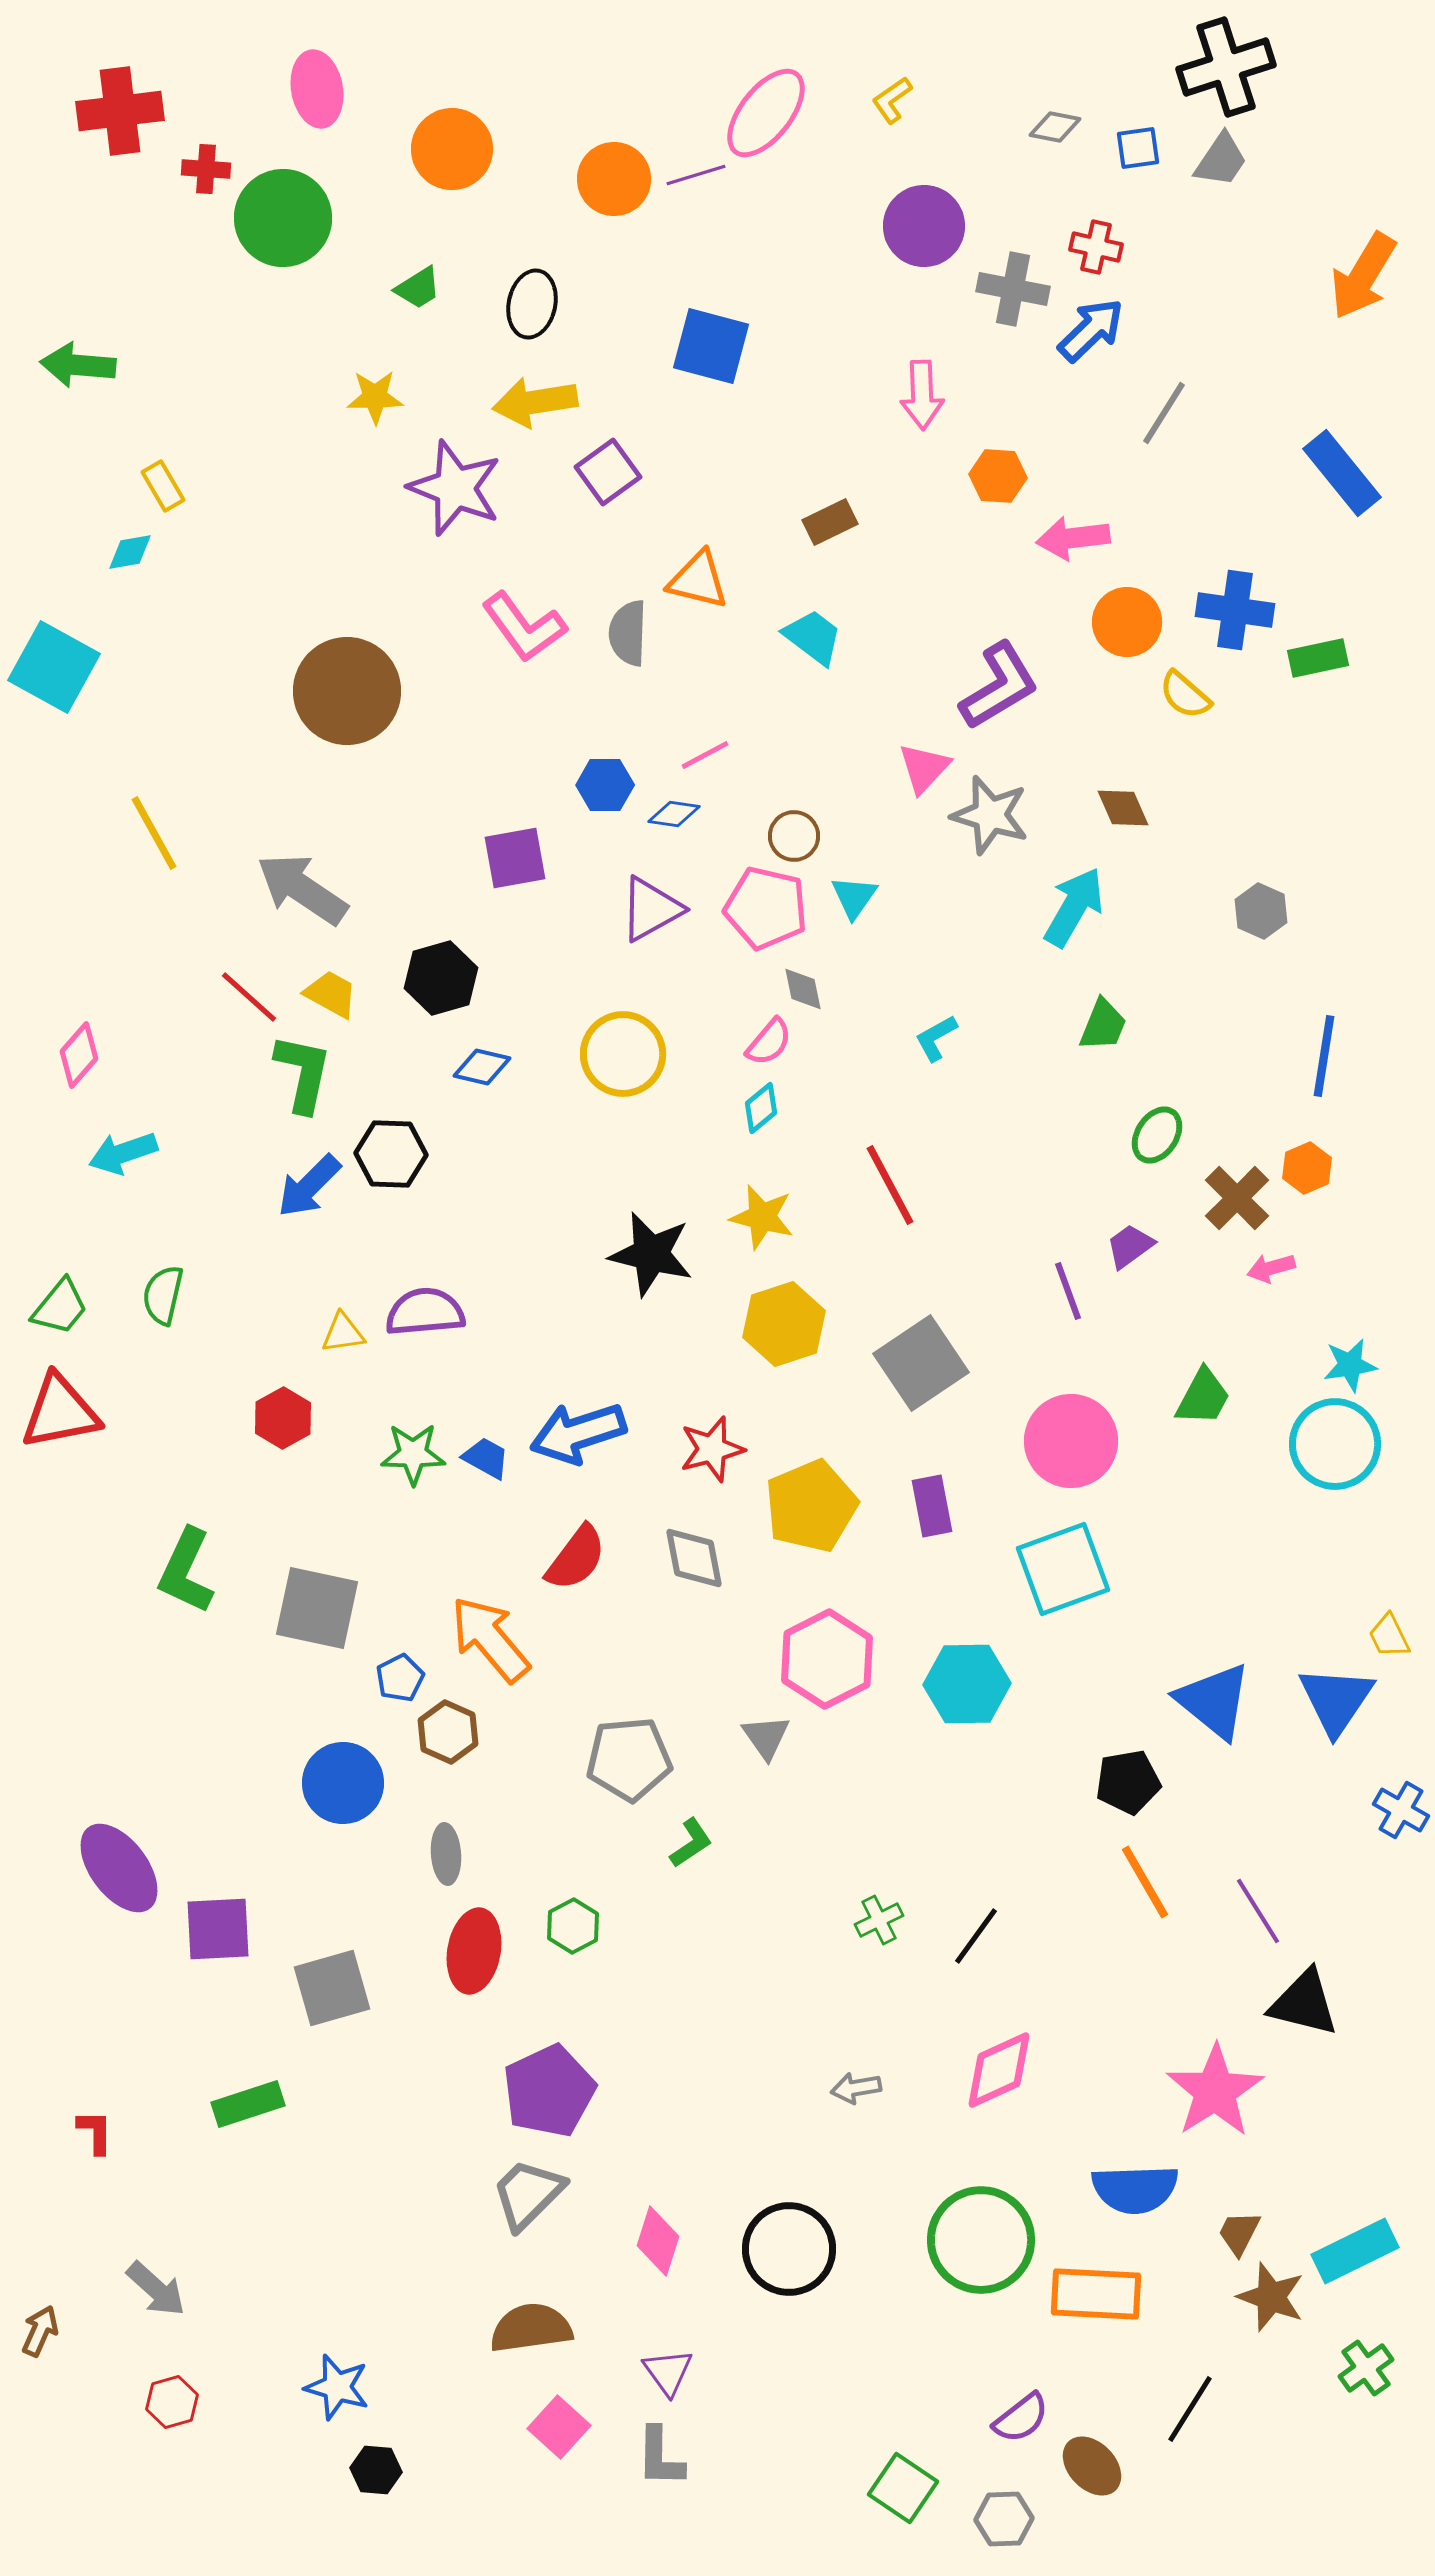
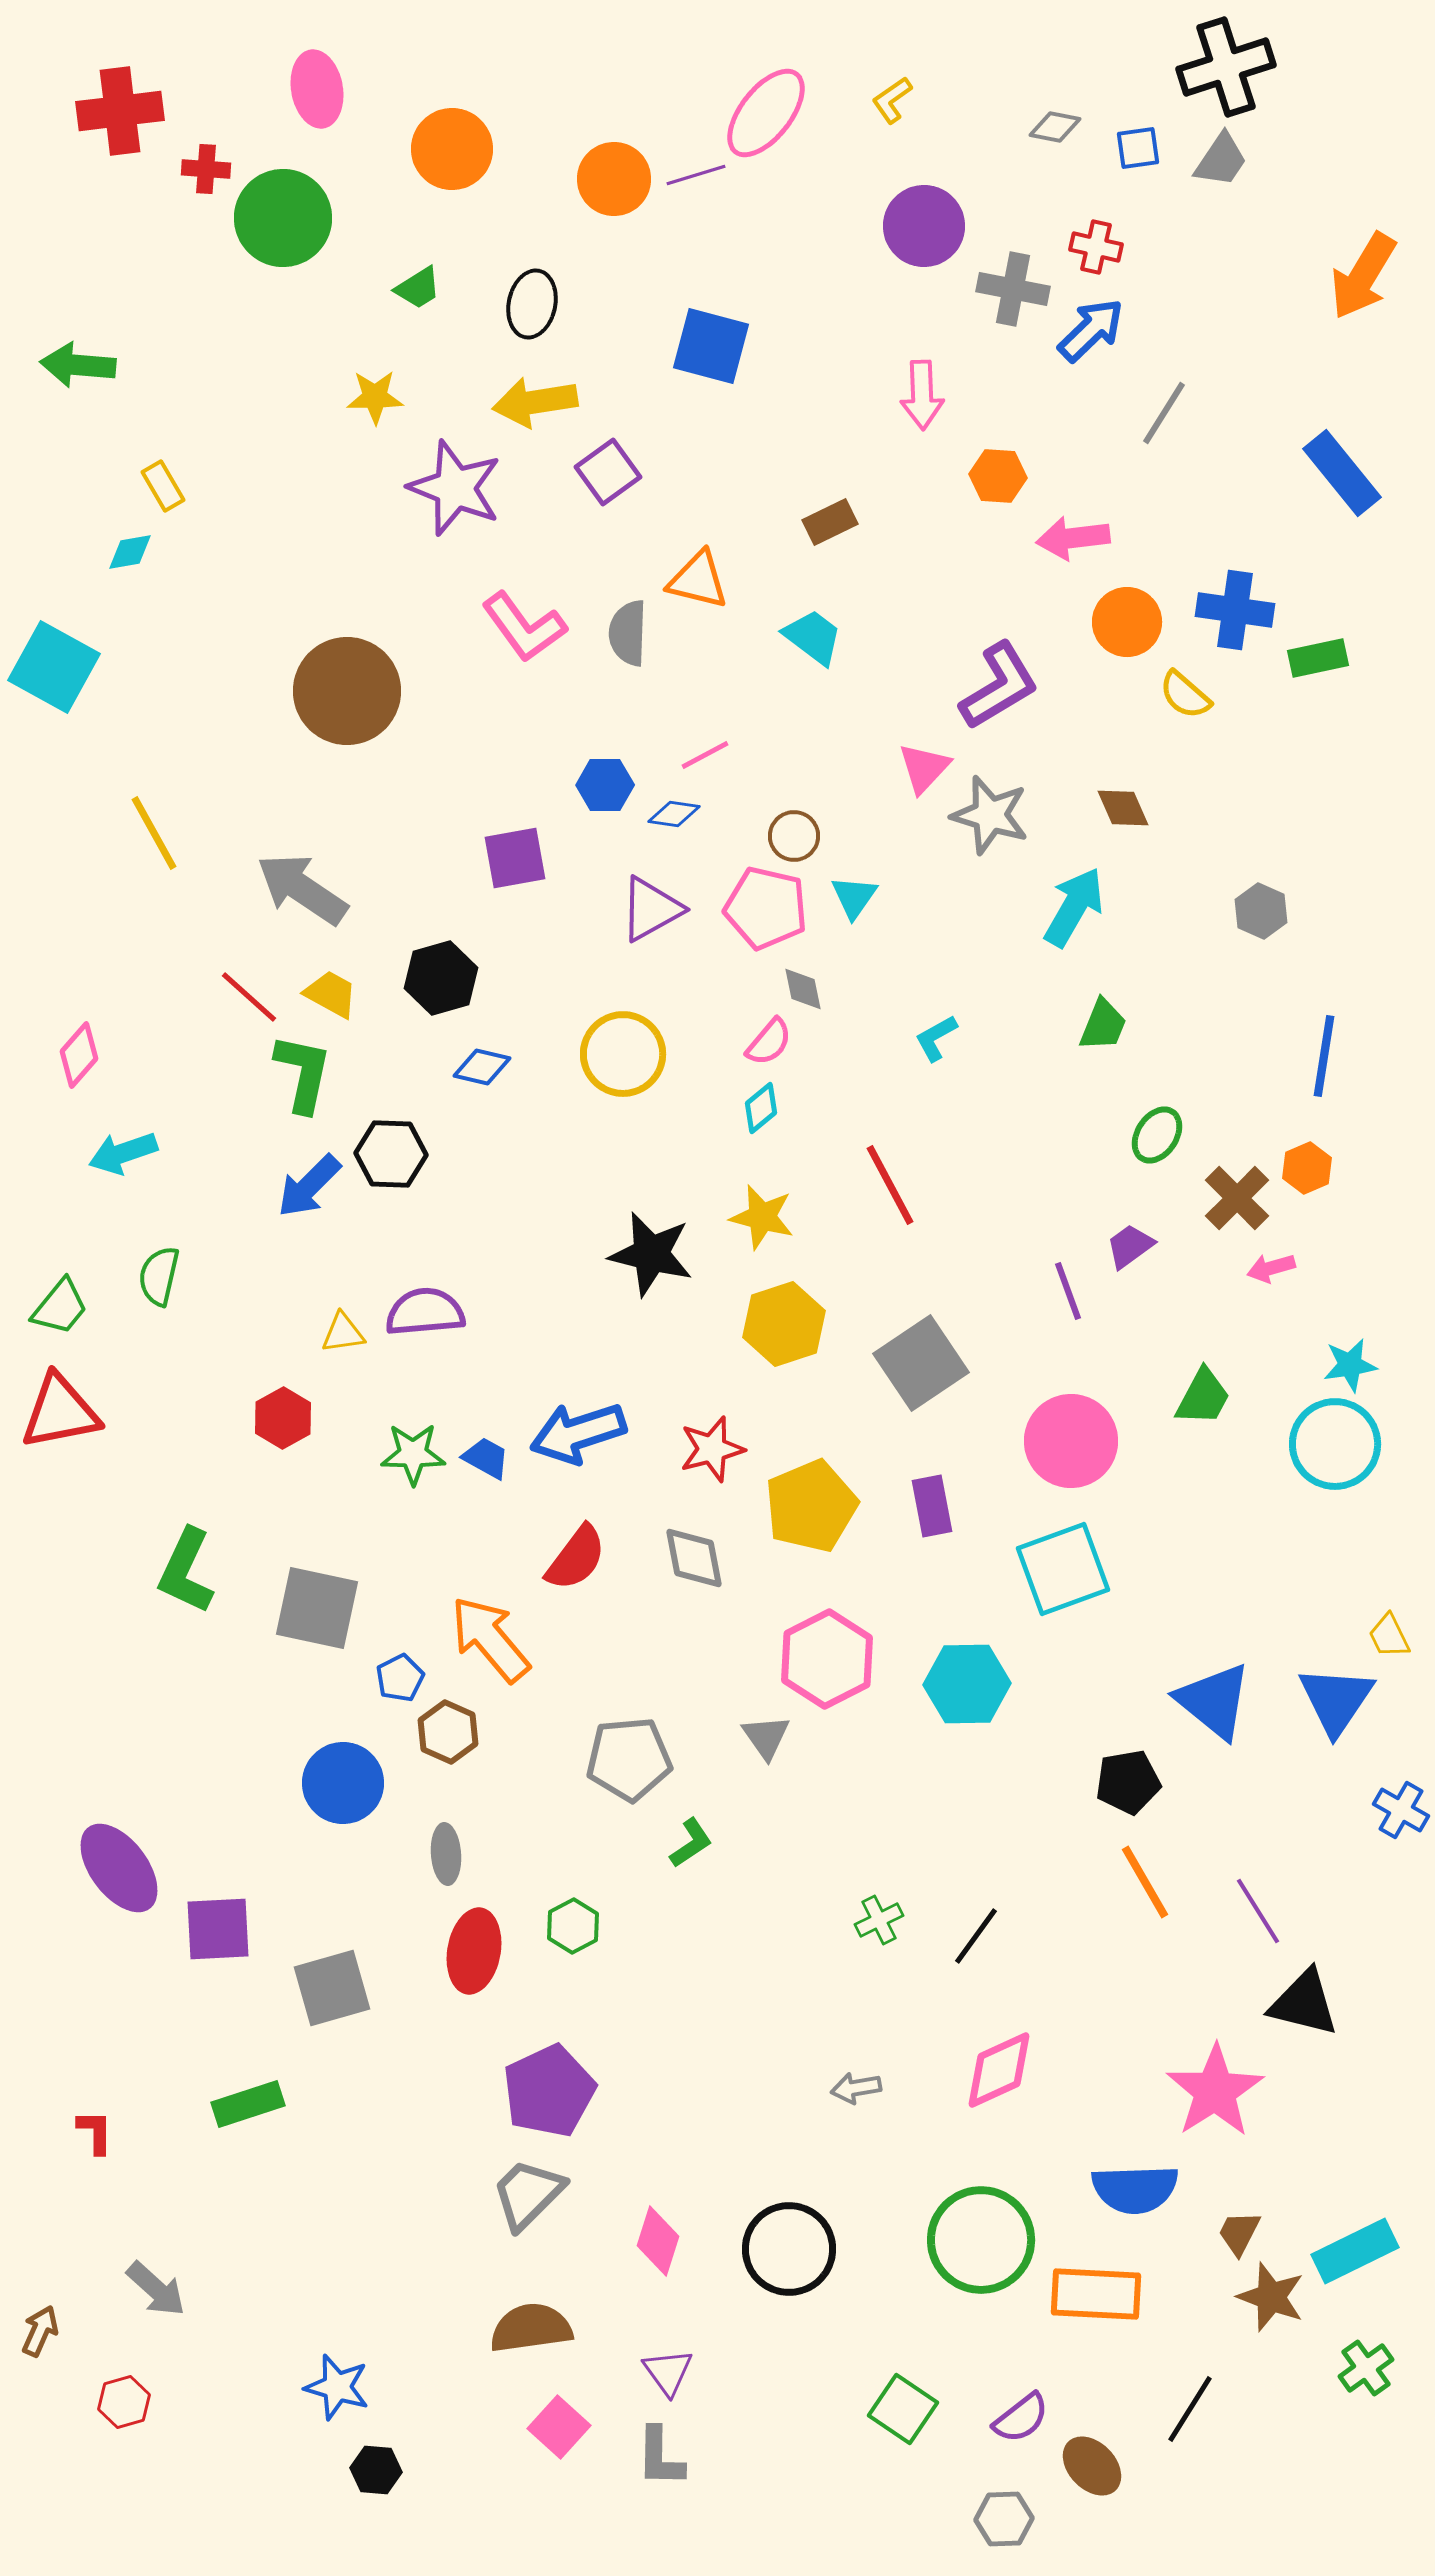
green semicircle at (163, 1295): moved 4 px left, 19 px up
red hexagon at (172, 2402): moved 48 px left
green square at (903, 2488): moved 79 px up
